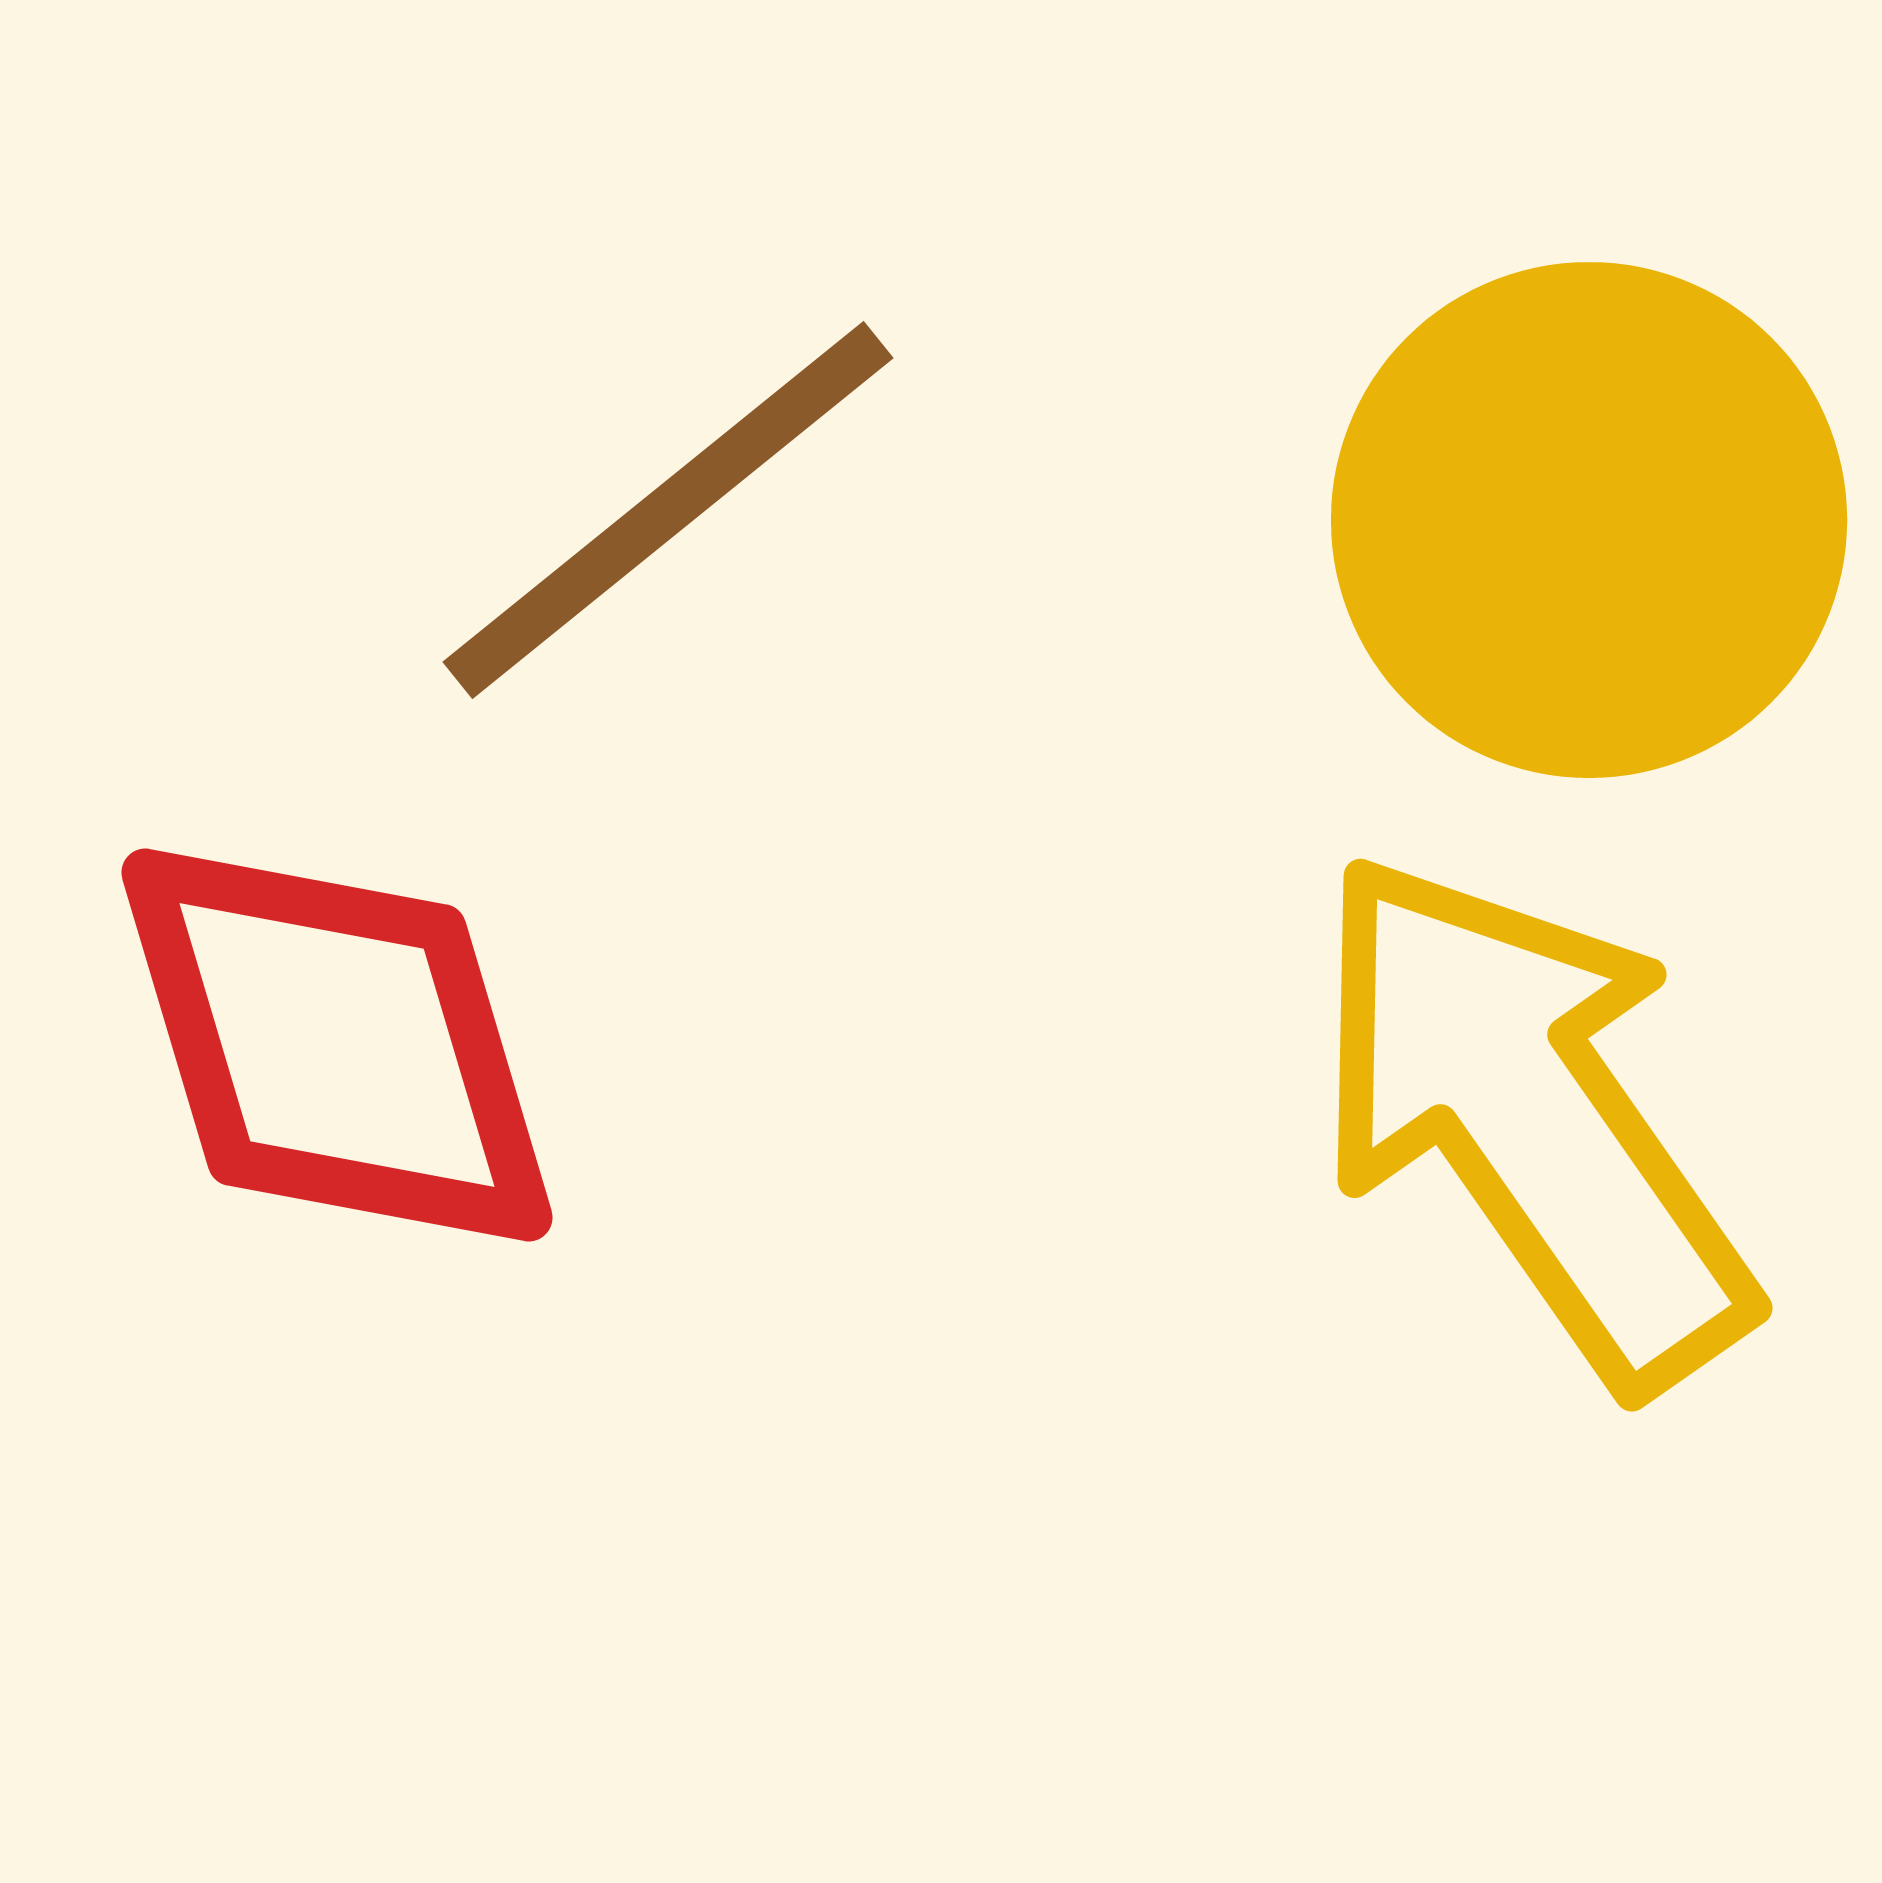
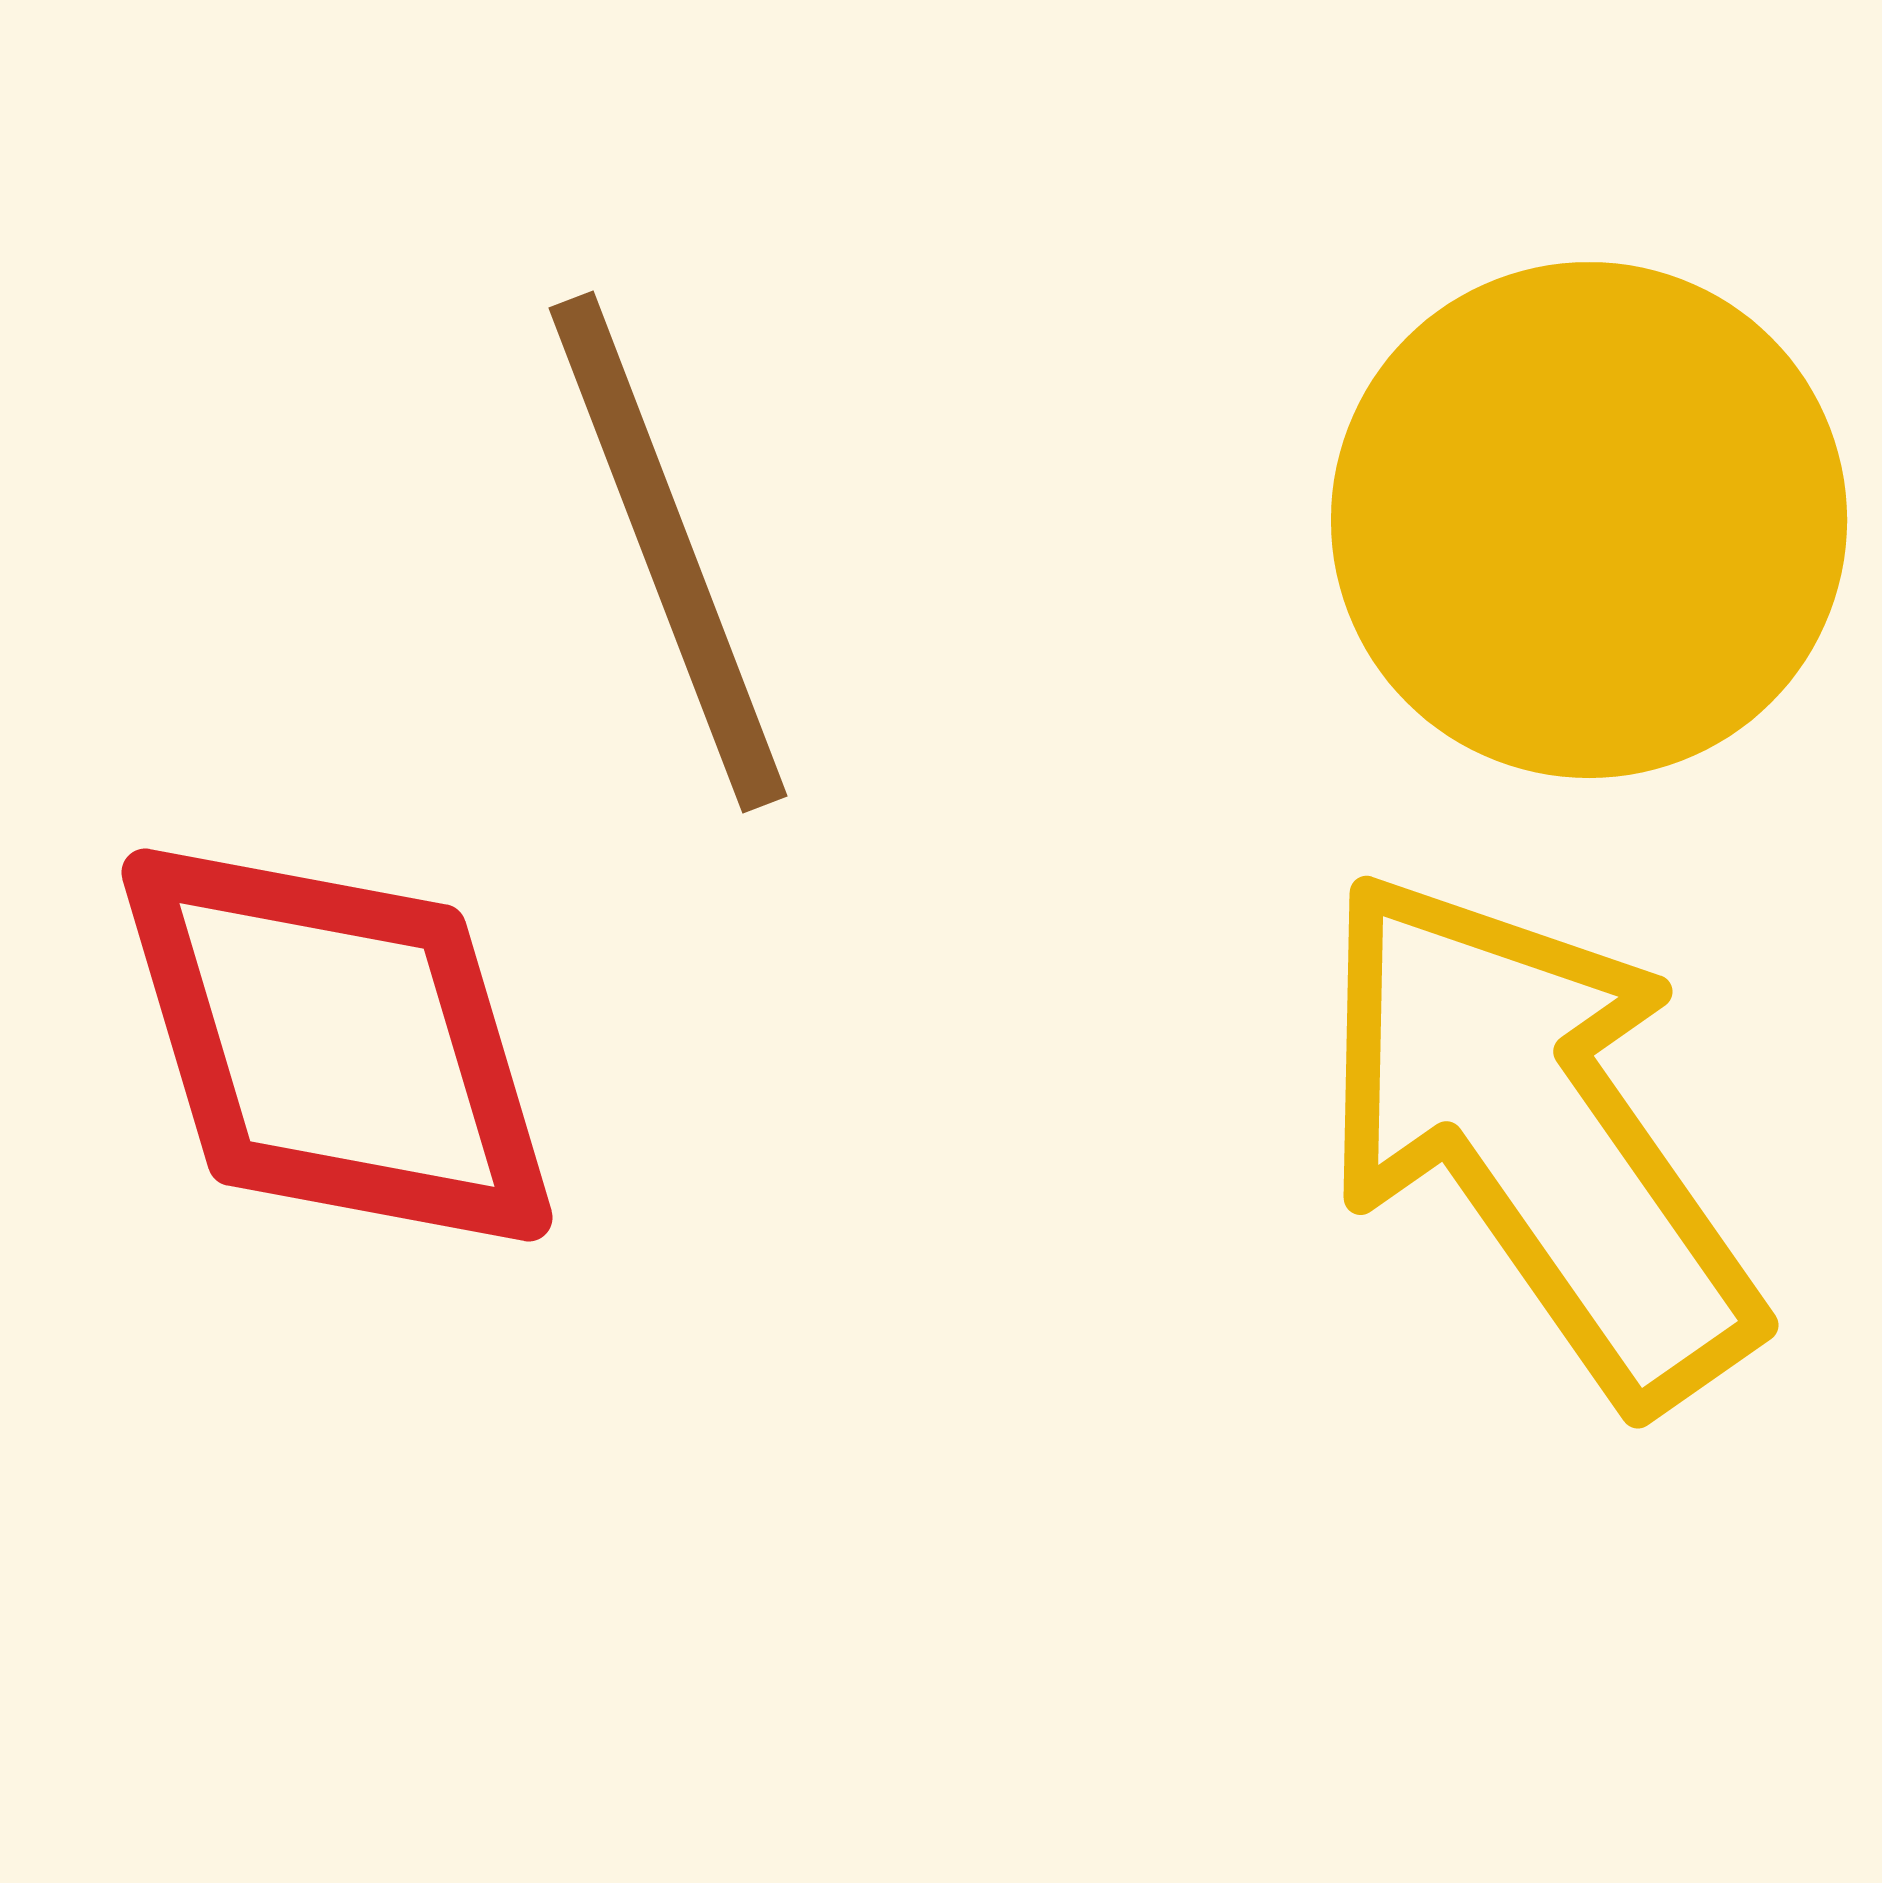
brown line: moved 42 px down; rotated 72 degrees counterclockwise
yellow arrow: moved 6 px right, 17 px down
